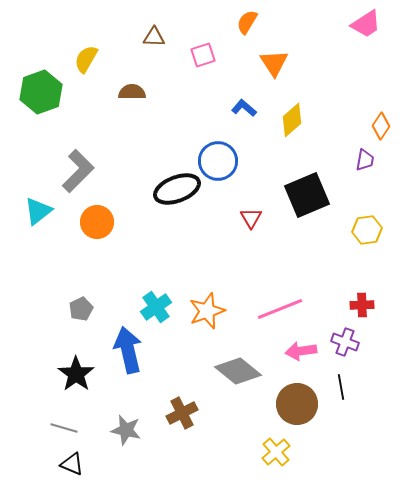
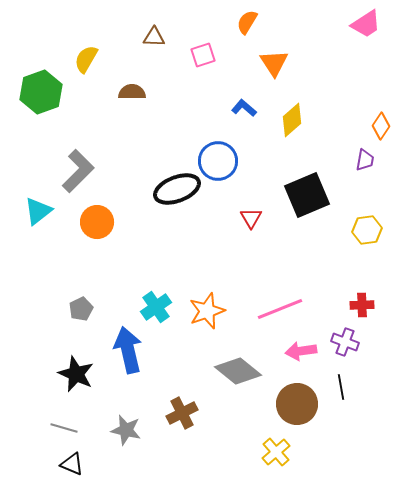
black star: rotated 12 degrees counterclockwise
